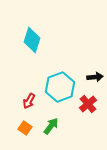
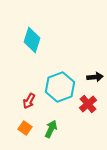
green arrow: moved 3 px down; rotated 12 degrees counterclockwise
